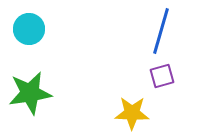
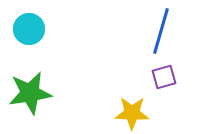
purple square: moved 2 px right, 1 px down
